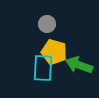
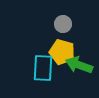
gray circle: moved 16 px right
yellow pentagon: moved 8 px right
